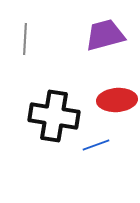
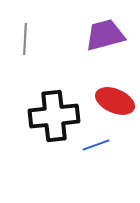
red ellipse: moved 2 px left, 1 px down; rotated 27 degrees clockwise
black cross: rotated 15 degrees counterclockwise
